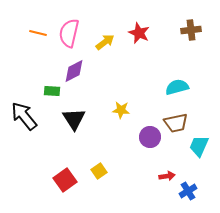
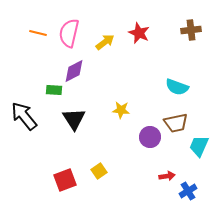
cyan semicircle: rotated 145 degrees counterclockwise
green rectangle: moved 2 px right, 1 px up
red square: rotated 15 degrees clockwise
